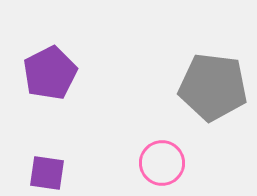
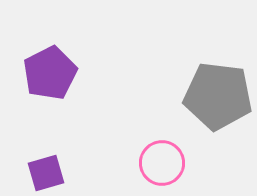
gray pentagon: moved 5 px right, 9 px down
purple square: moved 1 px left; rotated 24 degrees counterclockwise
